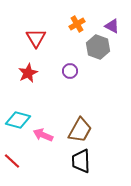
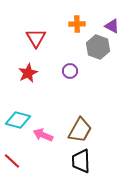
orange cross: rotated 28 degrees clockwise
